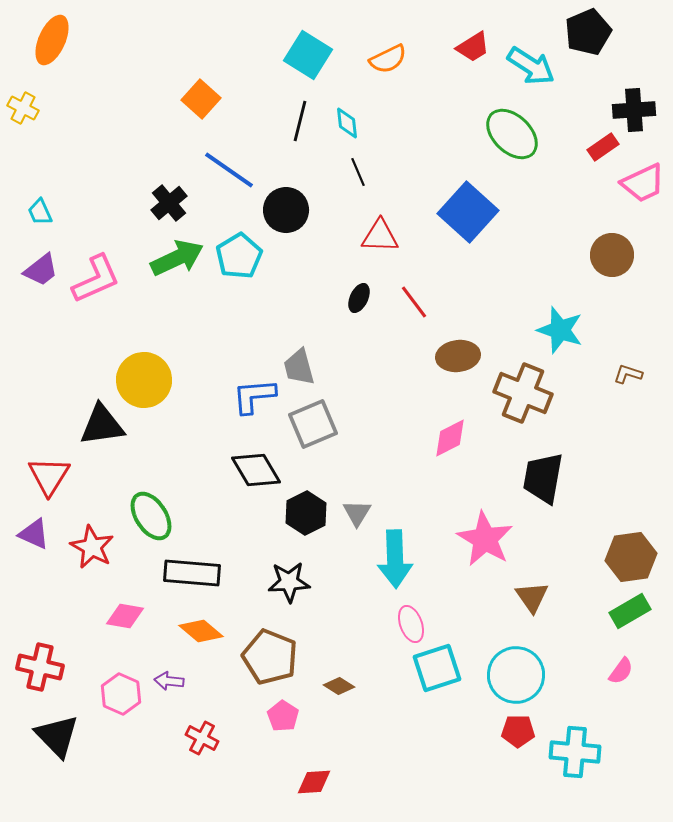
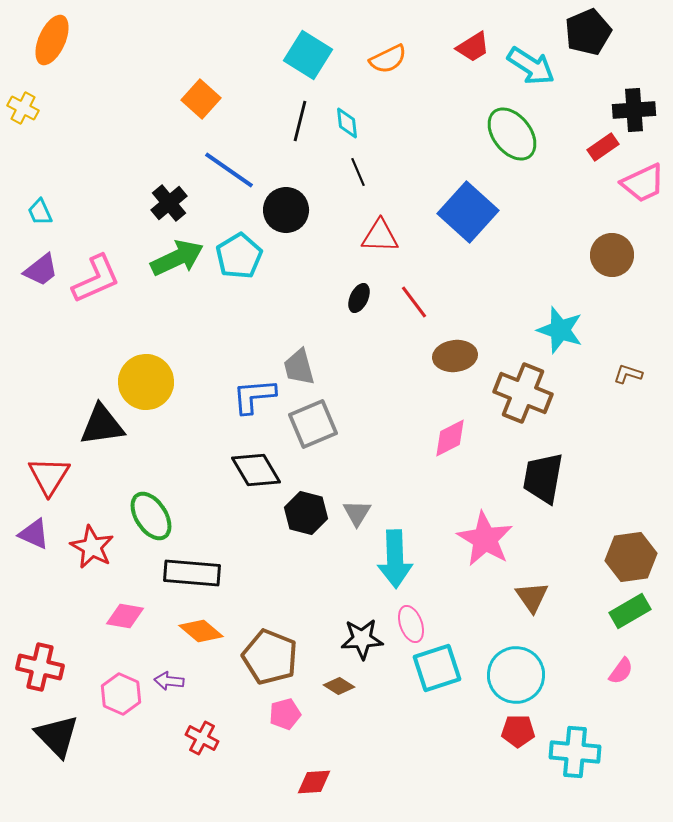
green ellipse at (512, 134): rotated 8 degrees clockwise
brown ellipse at (458, 356): moved 3 px left
yellow circle at (144, 380): moved 2 px right, 2 px down
black hexagon at (306, 513): rotated 18 degrees counterclockwise
black star at (289, 582): moved 73 px right, 57 px down
pink pentagon at (283, 716): moved 2 px right, 2 px up; rotated 24 degrees clockwise
